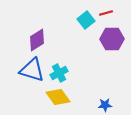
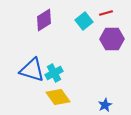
cyan square: moved 2 px left, 1 px down
purple diamond: moved 7 px right, 20 px up
cyan cross: moved 5 px left
blue star: rotated 24 degrees counterclockwise
